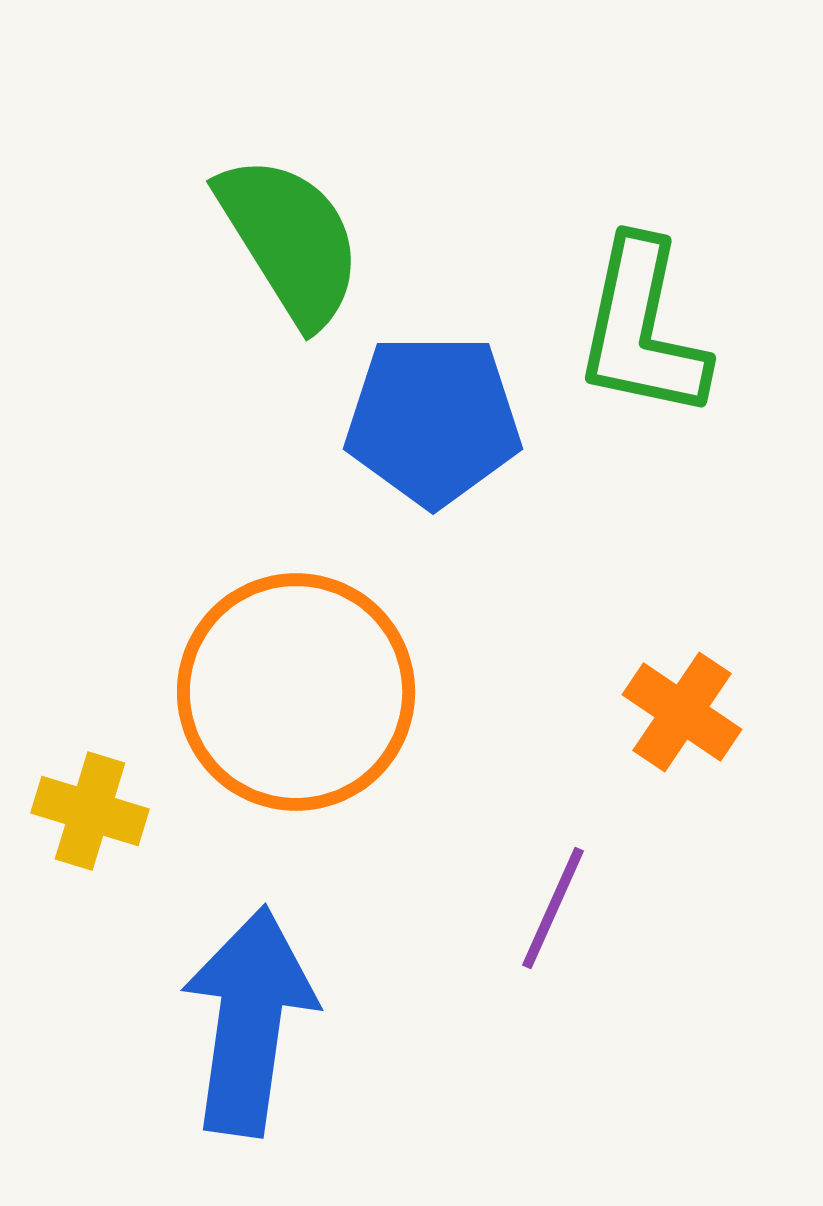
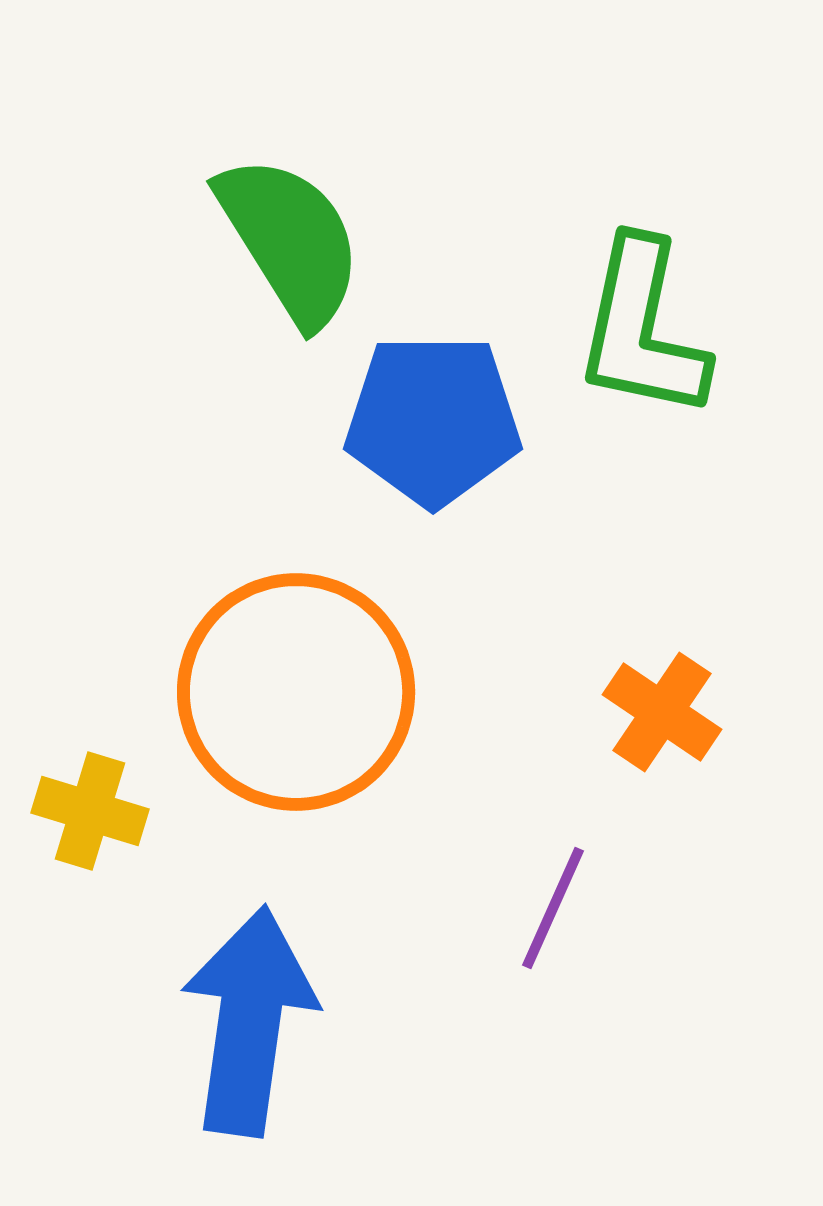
orange cross: moved 20 px left
